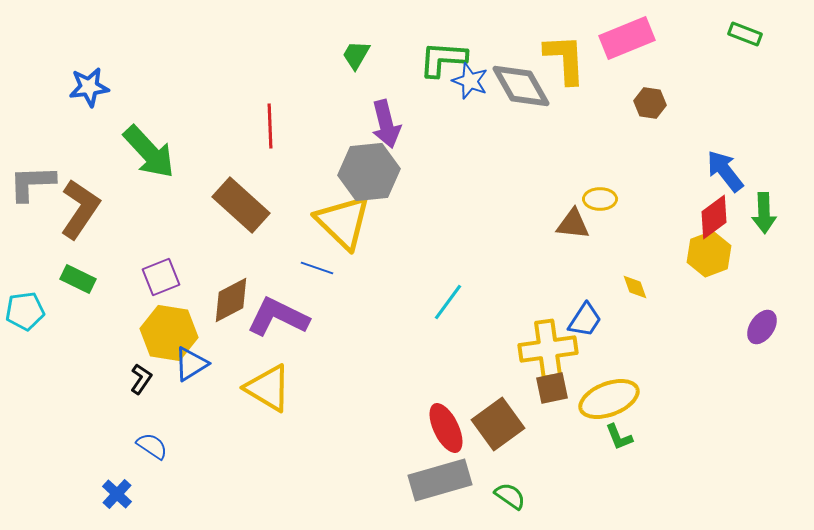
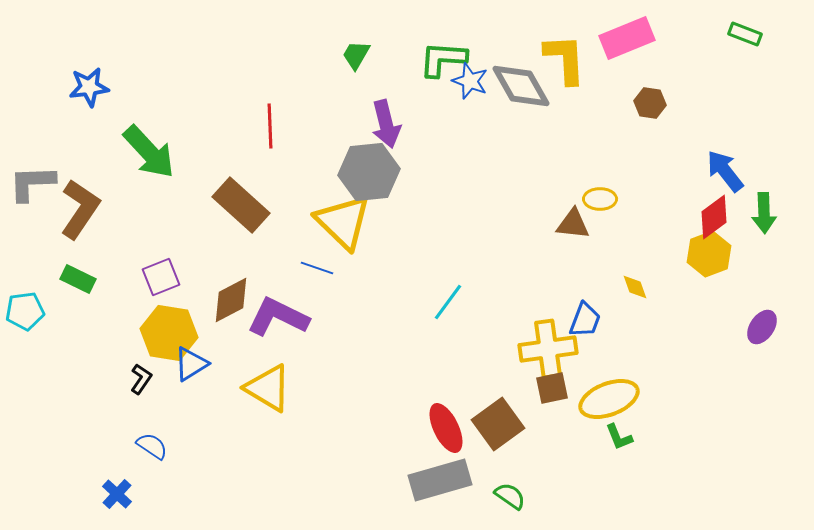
blue trapezoid at (585, 320): rotated 12 degrees counterclockwise
